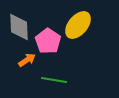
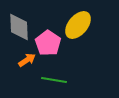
pink pentagon: moved 2 px down
